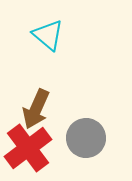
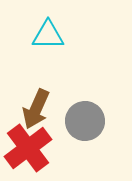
cyan triangle: rotated 40 degrees counterclockwise
gray circle: moved 1 px left, 17 px up
